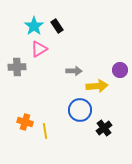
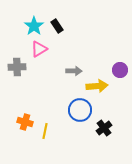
yellow line: rotated 21 degrees clockwise
